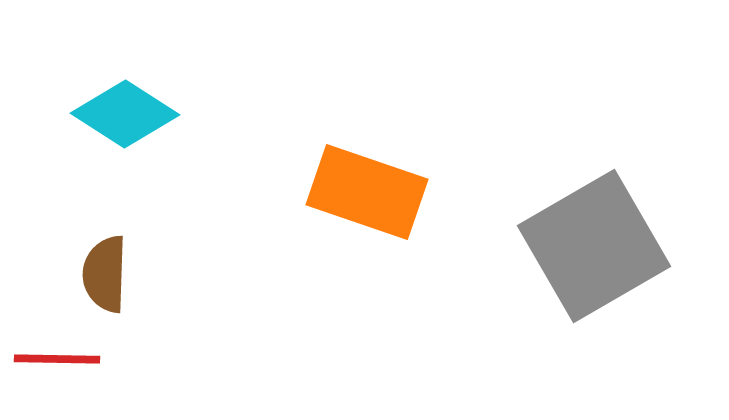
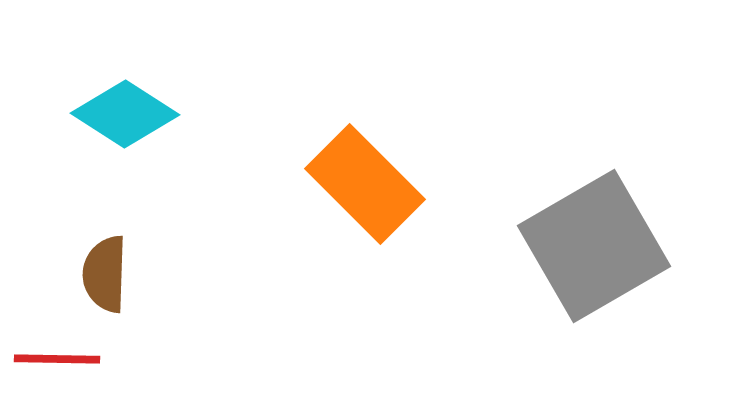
orange rectangle: moved 2 px left, 8 px up; rotated 26 degrees clockwise
